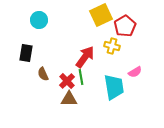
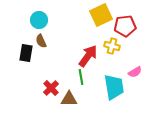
red pentagon: rotated 25 degrees clockwise
red arrow: moved 3 px right, 1 px up
brown semicircle: moved 2 px left, 33 px up
red cross: moved 16 px left, 7 px down
